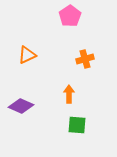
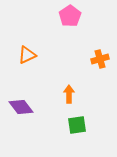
orange cross: moved 15 px right
purple diamond: moved 1 px down; rotated 30 degrees clockwise
green square: rotated 12 degrees counterclockwise
